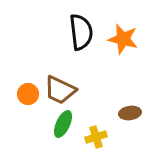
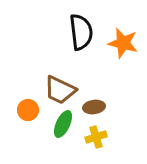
orange star: moved 4 px down
orange circle: moved 16 px down
brown ellipse: moved 36 px left, 6 px up
